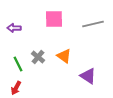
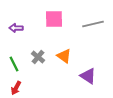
purple arrow: moved 2 px right
green line: moved 4 px left
